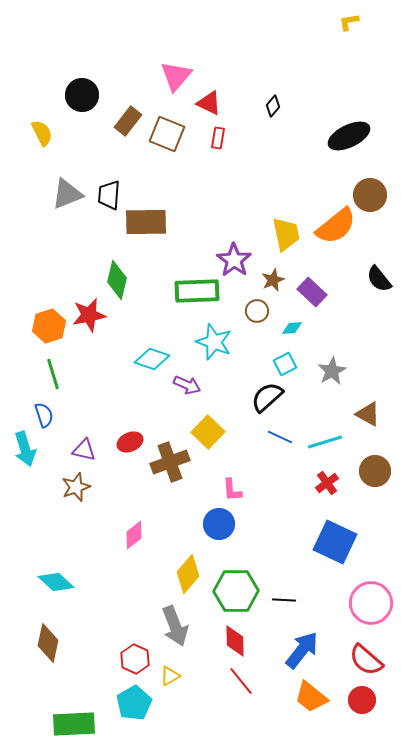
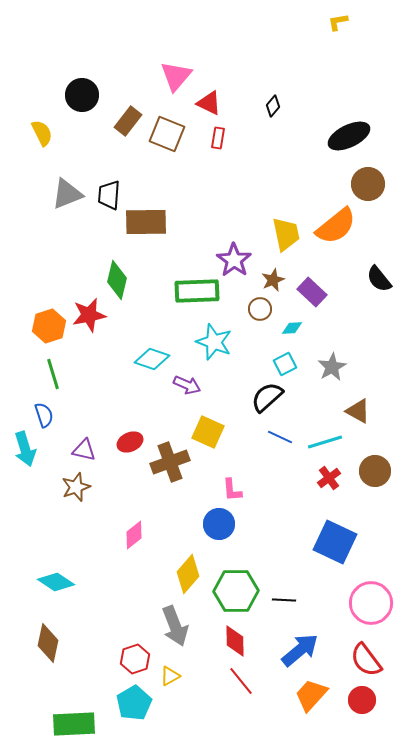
yellow L-shape at (349, 22): moved 11 px left
brown circle at (370, 195): moved 2 px left, 11 px up
brown circle at (257, 311): moved 3 px right, 2 px up
gray star at (332, 371): moved 4 px up
brown triangle at (368, 414): moved 10 px left, 3 px up
yellow square at (208, 432): rotated 20 degrees counterclockwise
red cross at (327, 483): moved 2 px right, 5 px up
cyan diamond at (56, 582): rotated 9 degrees counterclockwise
blue arrow at (302, 650): moved 2 px left; rotated 12 degrees clockwise
red hexagon at (135, 659): rotated 16 degrees clockwise
red semicircle at (366, 660): rotated 12 degrees clockwise
orange trapezoid at (311, 697): moved 2 px up; rotated 93 degrees clockwise
